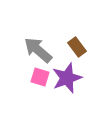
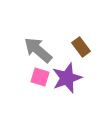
brown rectangle: moved 4 px right
